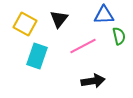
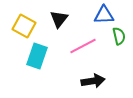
yellow square: moved 1 px left, 2 px down
